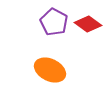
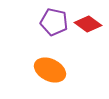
purple pentagon: rotated 16 degrees counterclockwise
